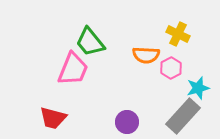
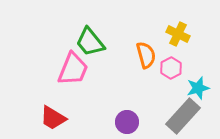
orange semicircle: rotated 108 degrees counterclockwise
red trapezoid: rotated 16 degrees clockwise
